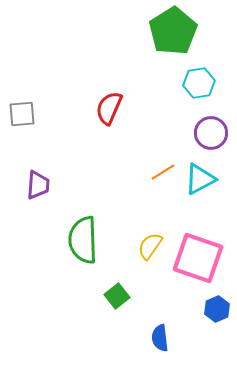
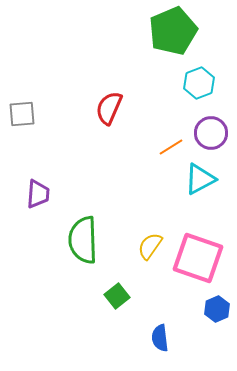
green pentagon: rotated 9 degrees clockwise
cyan hexagon: rotated 12 degrees counterclockwise
orange line: moved 8 px right, 25 px up
purple trapezoid: moved 9 px down
